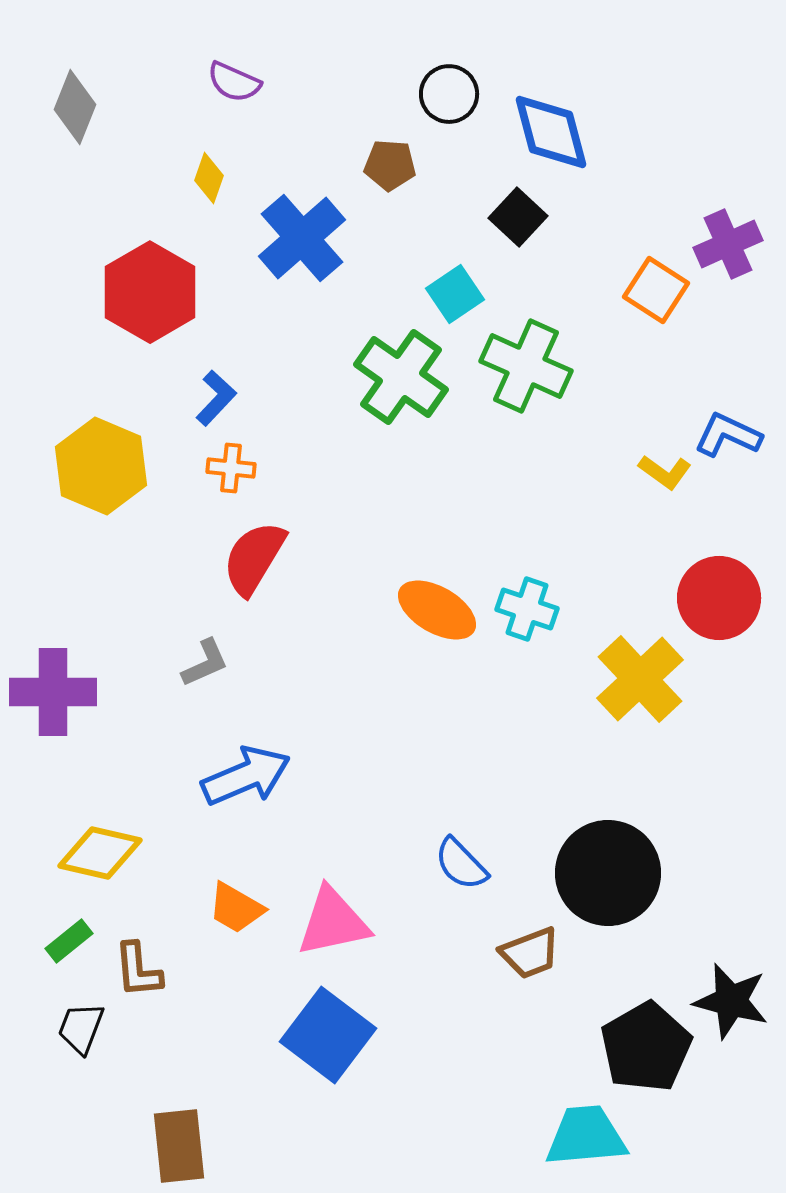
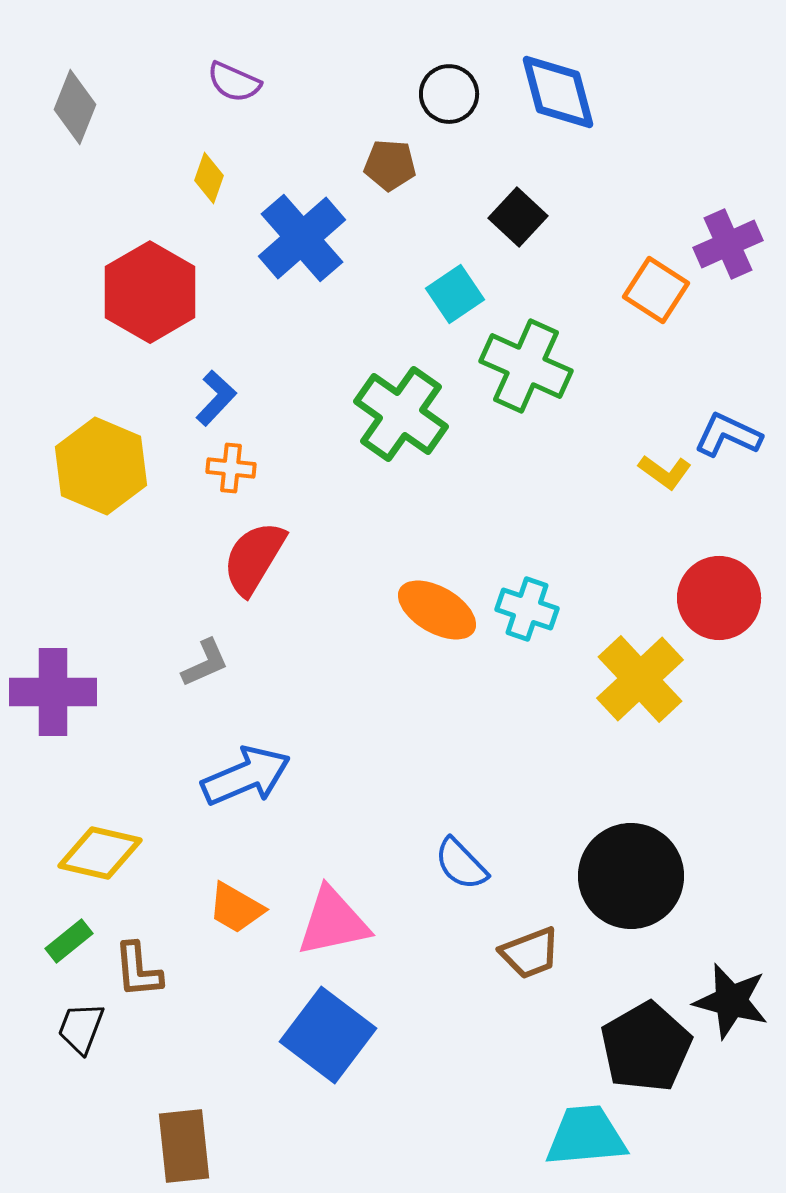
blue diamond at (551, 132): moved 7 px right, 40 px up
green cross at (401, 377): moved 37 px down
black circle at (608, 873): moved 23 px right, 3 px down
brown rectangle at (179, 1146): moved 5 px right
